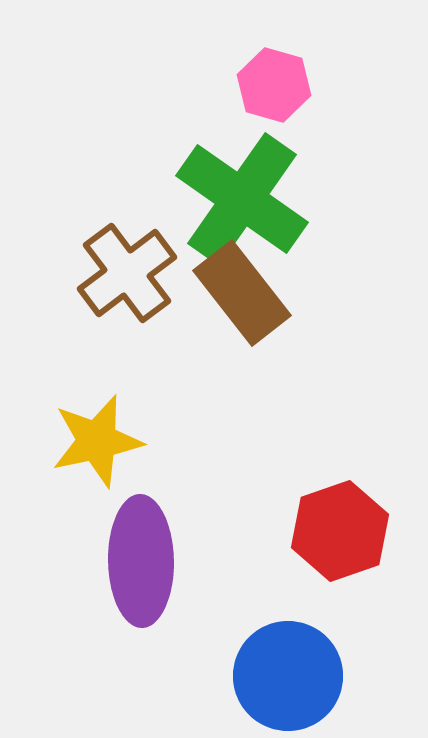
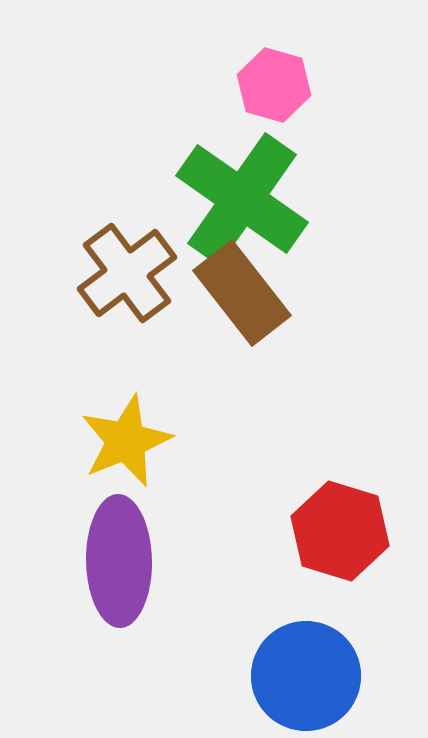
yellow star: moved 29 px right; rotated 10 degrees counterclockwise
red hexagon: rotated 24 degrees counterclockwise
purple ellipse: moved 22 px left
blue circle: moved 18 px right
